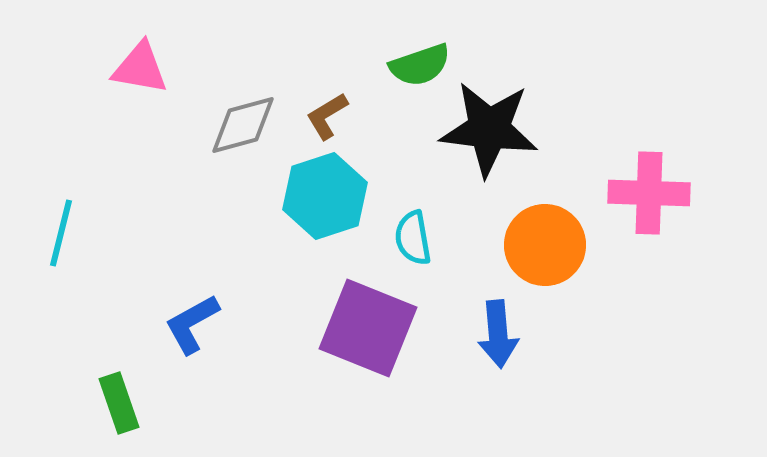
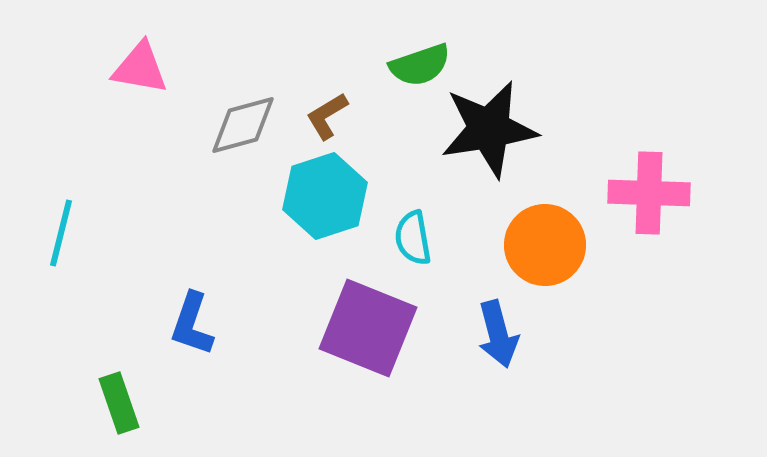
black star: rotated 16 degrees counterclockwise
blue L-shape: rotated 42 degrees counterclockwise
blue arrow: rotated 10 degrees counterclockwise
